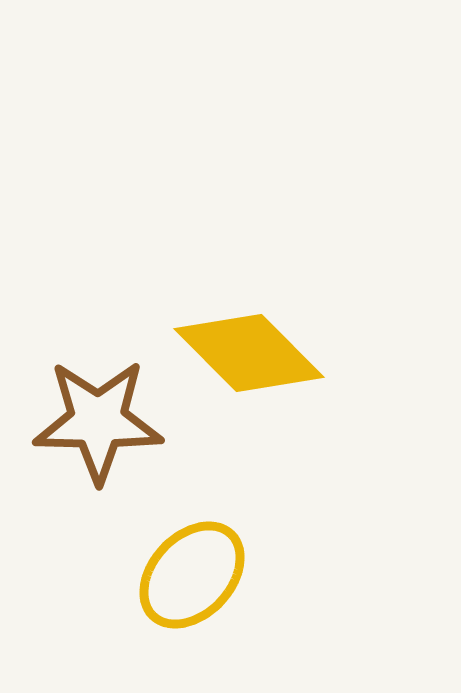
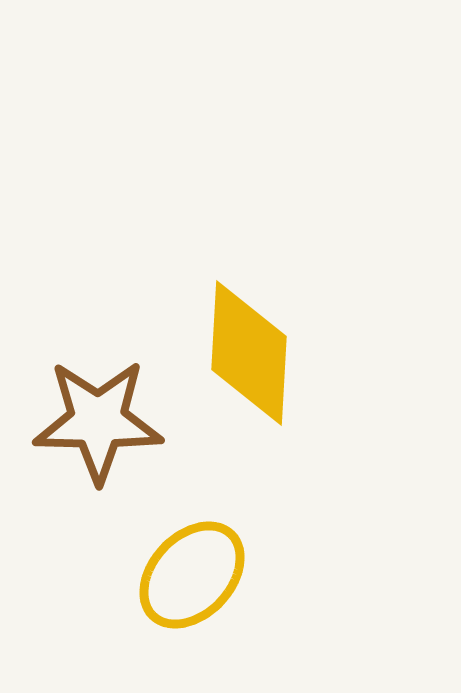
yellow diamond: rotated 48 degrees clockwise
